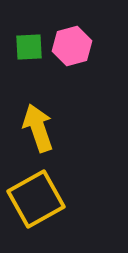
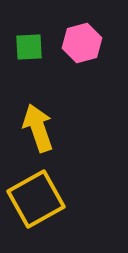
pink hexagon: moved 10 px right, 3 px up
